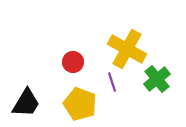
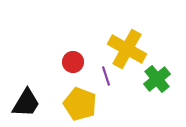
purple line: moved 6 px left, 6 px up
